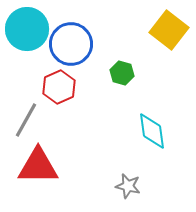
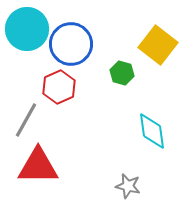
yellow square: moved 11 px left, 15 px down
